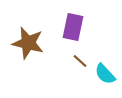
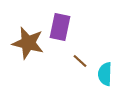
purple rectangle: moved 13 px left
cyan semicircle: rotated 45 degrees clockwise
